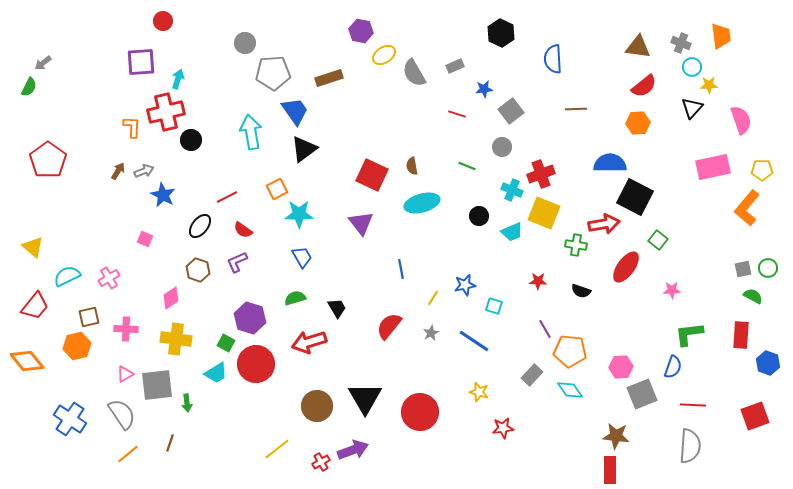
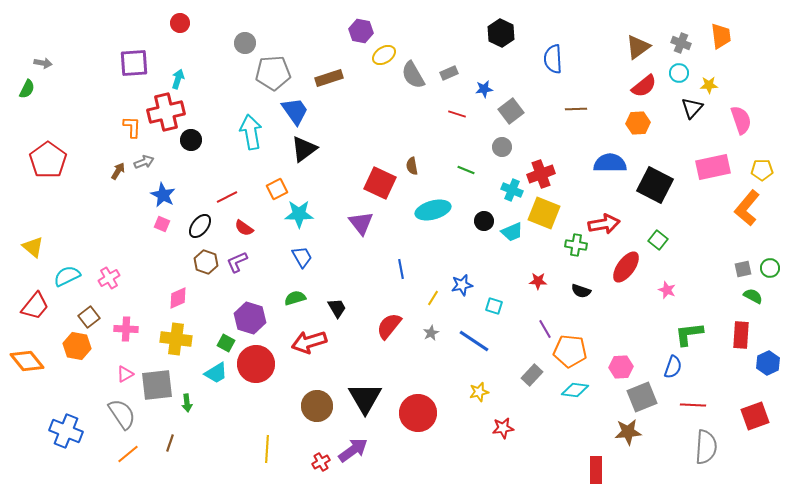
red circle at (163, 21): moved 17 px right, 2 px down
brown triangle at (638, 47): rotated 44 degrees counterclockwise
purple square at (141, 62): moved 7 px left, 1 px down
gray arrow at (43, 63): rotated 132 degrees counterclockwise
gray rectangle at (455, 66): moved 6 px left, 7 px down
cyan circle at (692, 67): moved 13 px left, 6 px down
gray semicircle at (414, 73): moved 1 px left, 2 px down
green semicircle at (29, 87): moved 2 px left, 2 px down
green line at (467, 166): moved 1 px left, 4 px down
gray arrow at (144, 171): moved 9 px up
red square at (372, 175): moved 8 px right, 8 px down
black square at (635, 197): moved 20 px right, 12 px up
cyan ellipse at (422, 203): moved 11 px right, 7 px down
black circle at (479, 216): moved 5 px right, 5 px down
red semicircle at (243, 230): moved 1 px right, 2 px up
pink square at (145, 239): moved 17 px right, 15 px up
green circle at (768, 268): moved 2 px right
brown hexagon at (198, 270): moved 8 px right, 8 px up
blue star at (465, 285): moved 3 px left
pink star at (672, 290): moved 5 px left; rotated 24 degrees clockwise
pink diamond at (171, 298): moved 7 px right; rotated 10 degrees clockwise
brown square at (89, 317): rotated 25 degrees counterclockwise
orange hexagon at (77, 346): rotated 24 degrees clockwise
blue hexagon at (768, 363): rotated 15 degrees clockwise
cyan diamond at (570, 390): moved 5 px right; rotated 48 degrees counterclockwise
yellow star at (479, 392): rotated 30 degrees counterclockwise
gray square at (642, 394): moved 3 px down
red circle at (420, 412): moved 2 px left, 1 px down
blue cross at (70, 419): moved 4 px left, 12 px down; rotated 12 degrees counterclockwise
brown star at (616, 436): moved 12 px right, 4 px up; rotated 12 degrees counterclockwise
gray semicircle at (690, 446): moved 16 px right, 1 px down
yellow line at (277, 449): moved 10 px left; rotated 48 degrees counterclockwise
purple arrow at (353, 450): rotated 16 degrees counterclockwise
red rectangle at (610, 470): moved 14 px left
